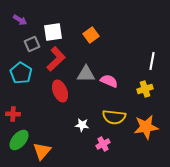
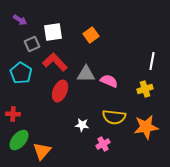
red L-shape: moved 1 px left, 3 px down; rotated 90 degrees counterclockwise
red ellipse: rotated 45 degrees clockwise
